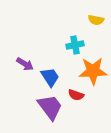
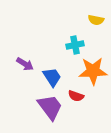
blue trapezoid: moved 2 px right
red semicircle: moved 1 px down
